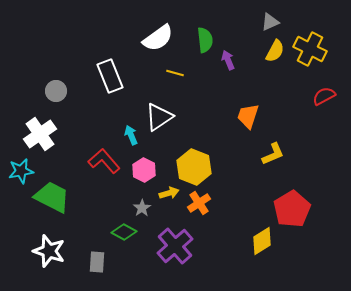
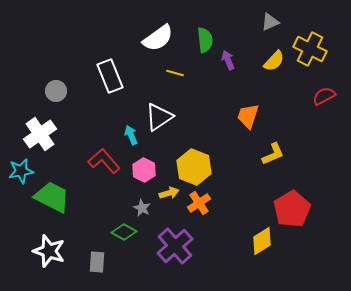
yellow semicircle: moved 1 px left, 10 px down; rotated 15 degrees clockwise
gray star: rotated 12 degrees counterclockwise
